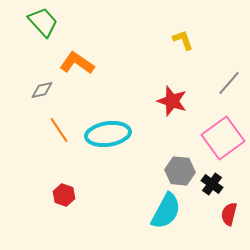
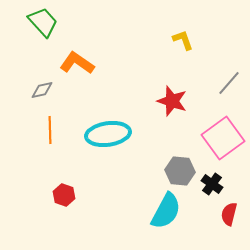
orange line: moved 9 px left; rotated 32 degrees clockwise
